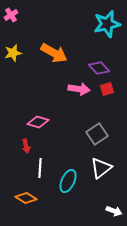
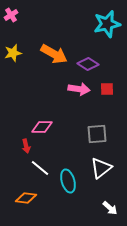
orange arrow: moved 1 px down
purple diamond: moved 11 px left, 4 px up; rotated 15 degrees counterclockwise
red square: rotated 16 degrees clockwise
pink diamond: moved 4 px right, 5 px down; rotated 15 degrees counterclockwise
gray square: rotated 30 degrees clockwise
white line: rotated 54 degrees counterclockwise
cyan ellipse: rotated 40 degrees counterclockwise
orange diamond: rotated 25 degrees counterclockwise
white arrow: moved 4 px left, 3 px up; rotated 21 degrees clockwise
